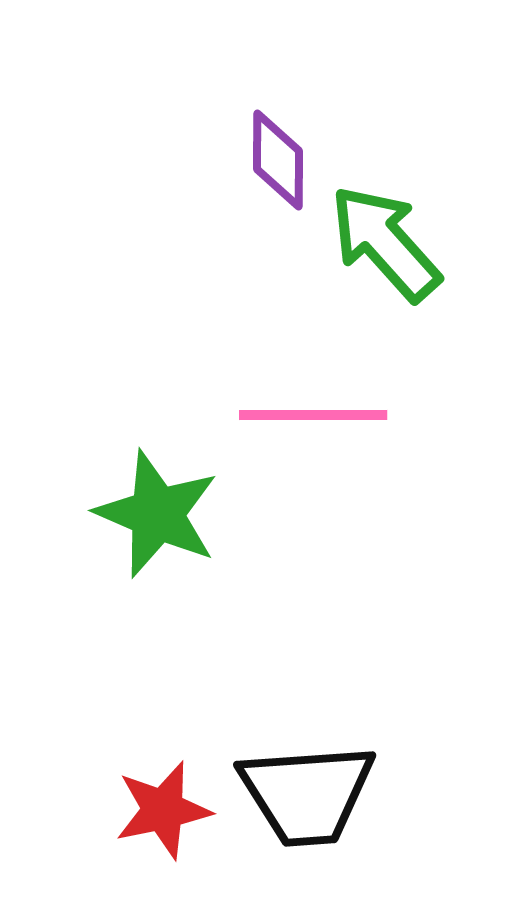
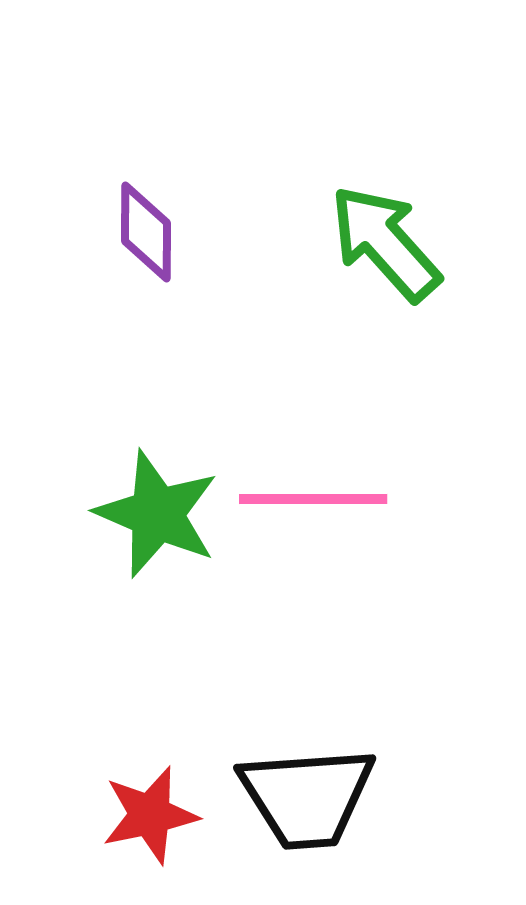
purple diamond: moved 132 px left, 72 px down
pink line: moved 84 px down
black trapezoid: moved 3 px down
red star: moved 13 px left, 5 px down
